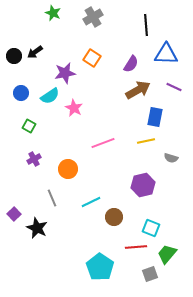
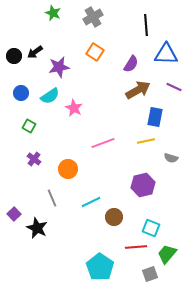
orange square: moved 3 px right, 6 px up
purple star: moved 6 px left, 6 px up
purple cross: rotated 24 degrees counterclockwise
